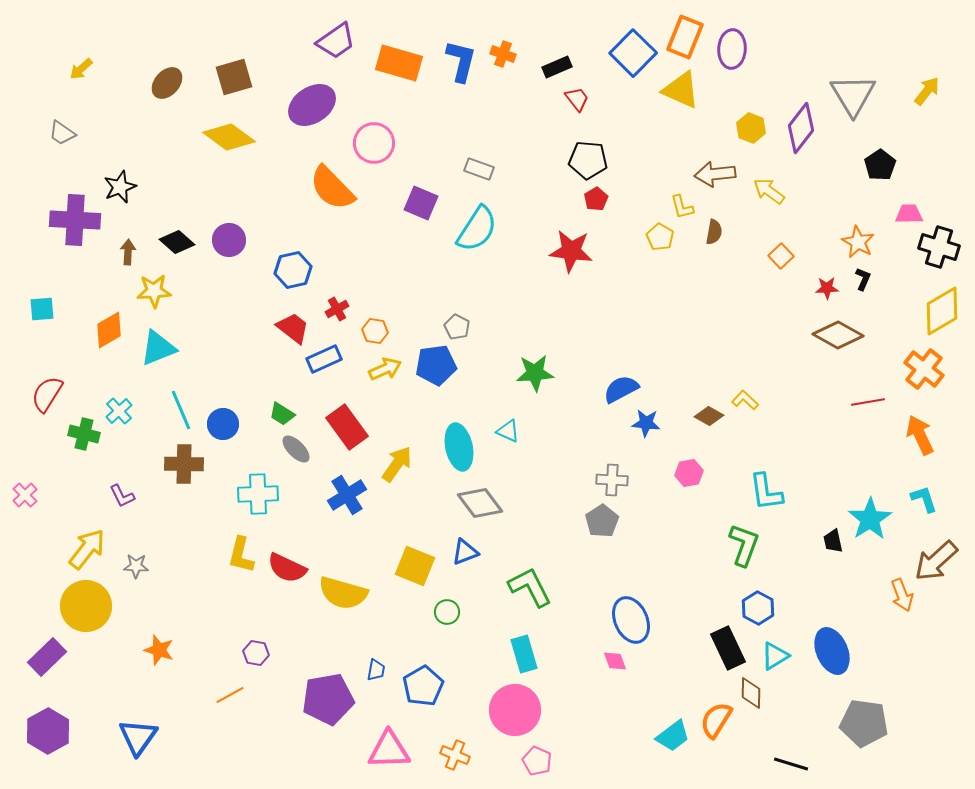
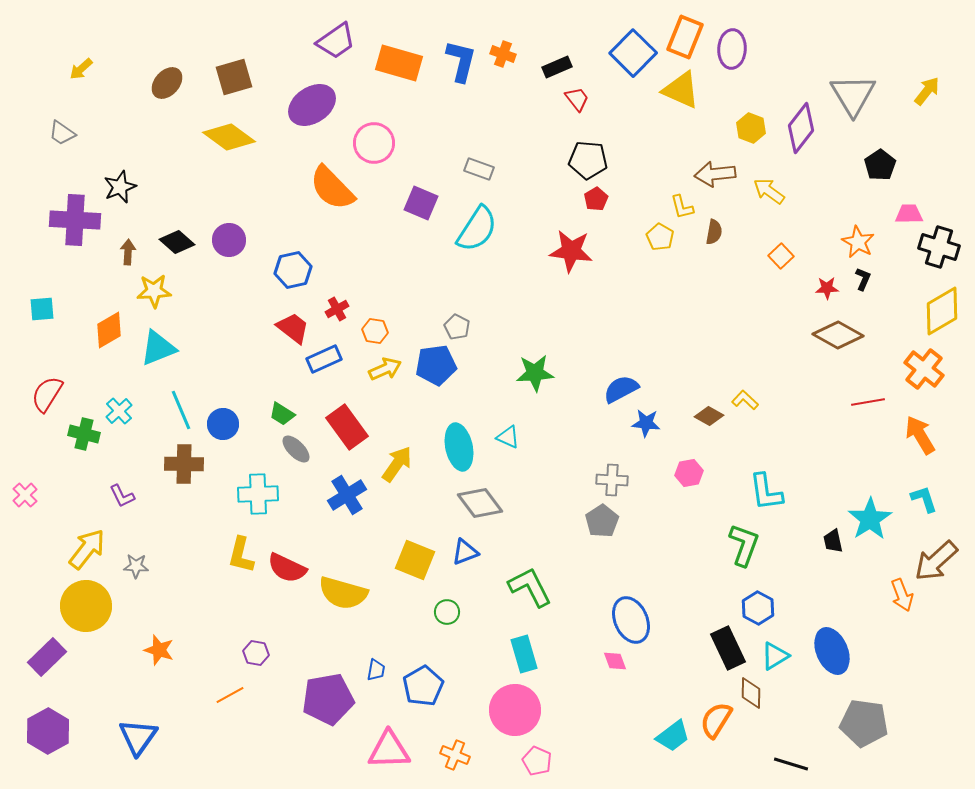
cyan triangle at (508, 431): moved 6 px down
orange arrow at (920, 435): rotated 6 degrees counterclockwise
yellow square at (415, 566): moved 6 px up
